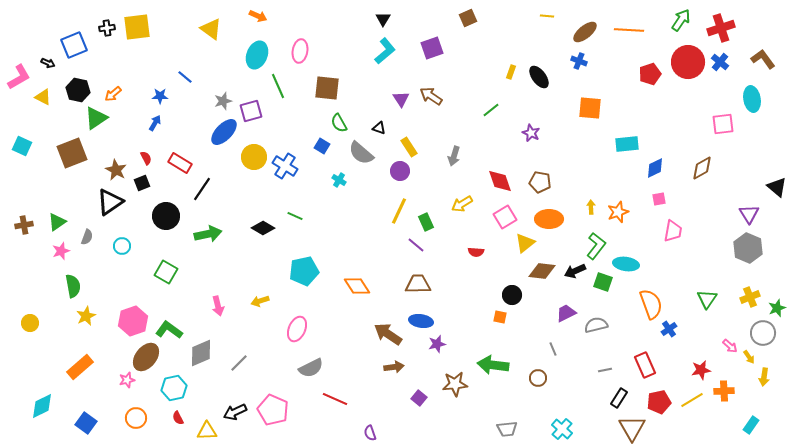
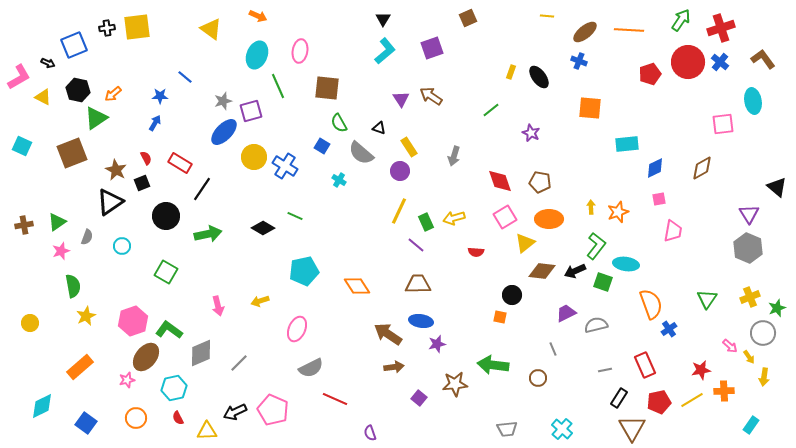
cyan ellipse at (752, 99): moved 1 px right, 2 px down
yellow arrow at (462, 204): moved 8 px left, 14 px down; rotated 15 degrees clockwise
